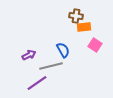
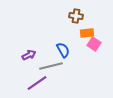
orange rectangle: moved 3 px right, 6 px down
pink square: moved 1 px left, 1 px up
